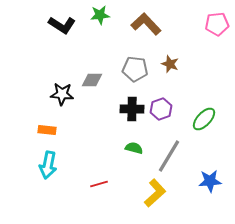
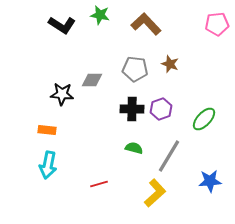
green star: rotated 18 degrees clockwise
